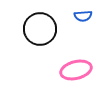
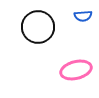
black circle: moved 2 px left, 2 px up
